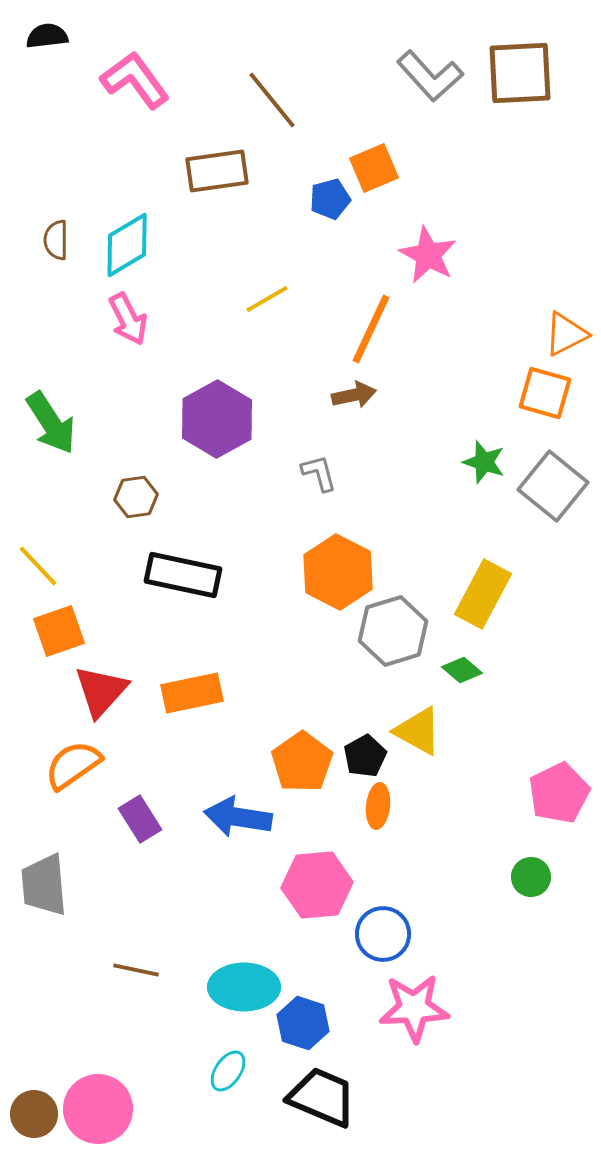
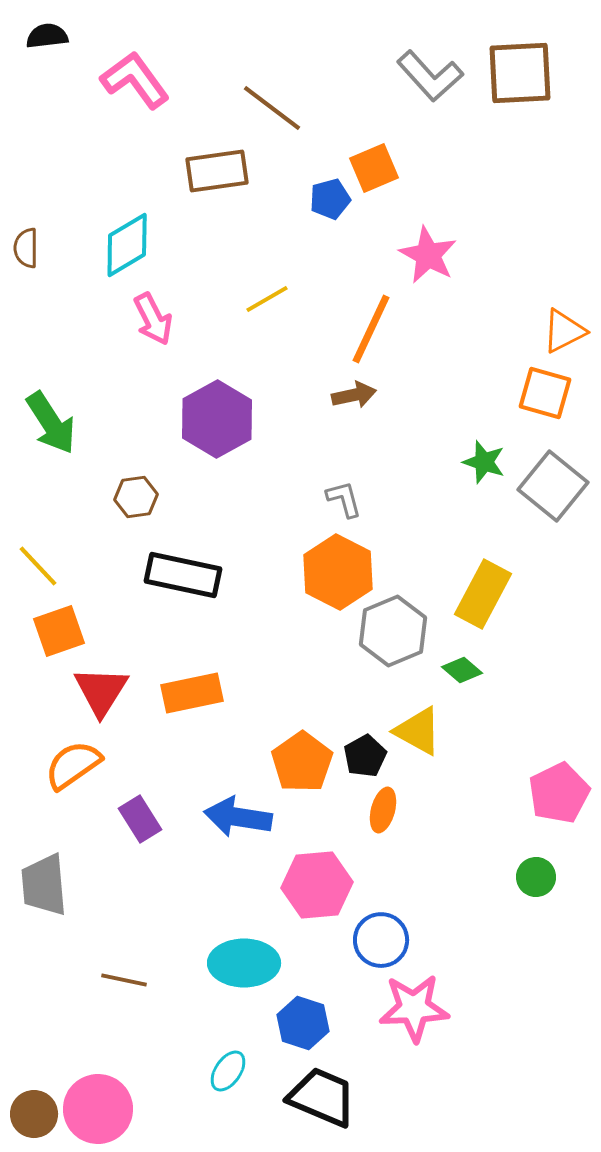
brown line at (272, 100): moved 8 px down; rotated 14 degrees counterclockwise
brown semicircle at (56, 240): moved 30 px left, 8 px down
pink arrow at (128, 319): moved 25 px right
orange triangle at (566, 334): moved 2 px left, 3 px up
gray L-shape at (319, 473): moved 25 px right, 26 px down
gray hexagon at (393, 631): rotated 6 degrees counterclockwise
red triangle at (101, 691): rotated 10 degrees counterclockwise
orange ellipse at (378, 806): moved 5 px right, 4 px down; rotated 9 degrees clockwise
green circle at (531, 877): moved 5 px right
blue circle at (383, 934): moved 2 px left, 6 px down
brown line at (136, 970): moved 12 px left, 10 px down
cyan ellipse at (244, 987): moved 24 px up
